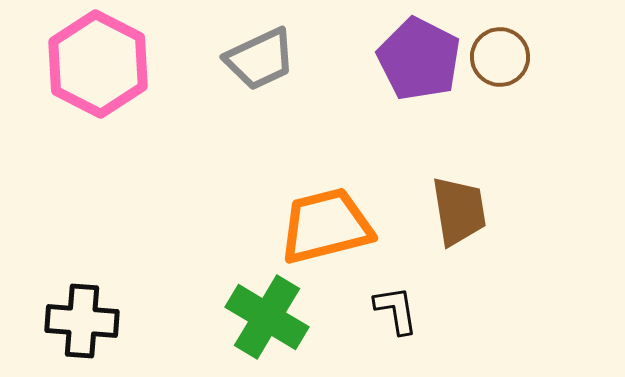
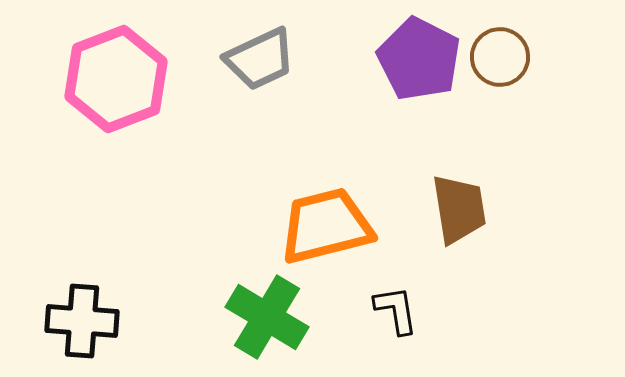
pink hexagon: moved 18 px right, 15 px down; rotated 12 degrees clockwise
brown trapezoid: moved 2 px up
